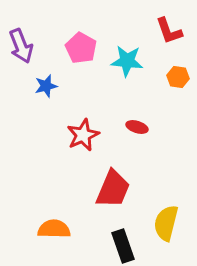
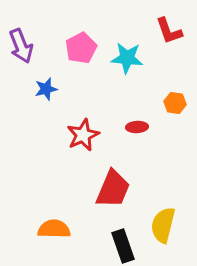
pink pentagon: rotated 16 degrees clockwise
cyan star: moved 3 px up
orange hexagon: moved 3 px left, 26 px down
blue star: moved 3 px down
red ellipse: rotated 20 degrees counterclockwise
yellow semicircle: moved 3 px left, 2 px down
